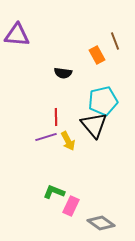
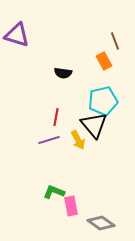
purple triangle: rotated 12 degrees clockwise
orange rectangle: moved 7 px right, 6 px down
red line: rotated 12 degrees clockwise
purple line: moved 3 px right, 3 px down
yellow arrow: moved 10 px right, 1 px up
pink rectangle: rotated 36 degrees counterclockwise
